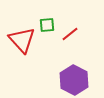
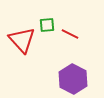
red line: rotated 66 degrees clockwise
purple hexagon: moved 1 px left, 1 px up
